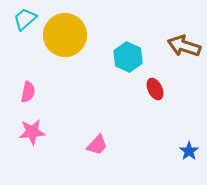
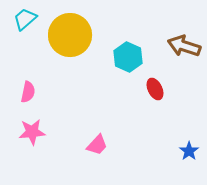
yellow circle: moved 5 px right
